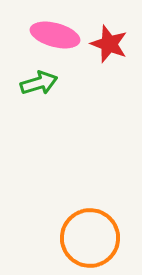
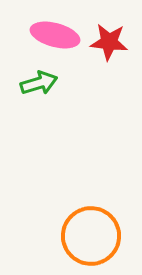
red star: moved 2 px up; rotated 15 degrees counterclockwise
orange circle: moved 1 px right, 2 px up
